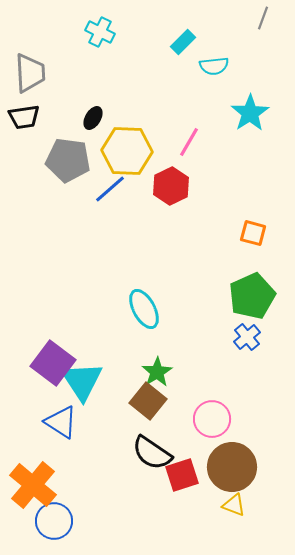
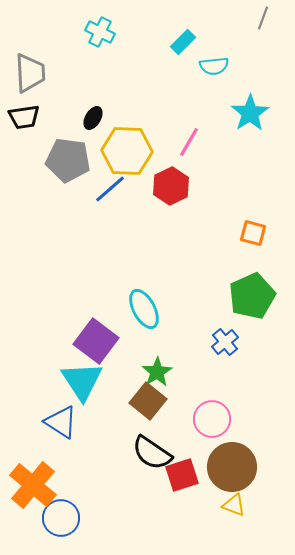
blue cross: moved 22 px left, 5 px down
purple square: moved 43 px right, 22 px up
blue circle: moved 7 px right, 3 px up
